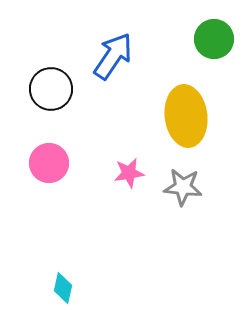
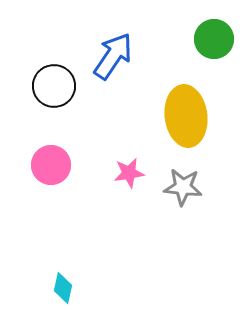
black circle: moved 3 px right, 3 px up
pink circle: moved 2 px right, 2 px down
